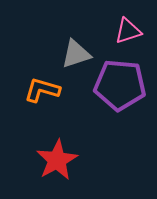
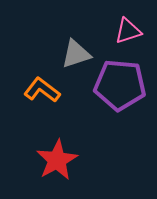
orange L-shape: rotated 21 degrees clockwise
